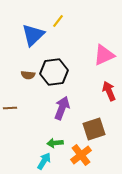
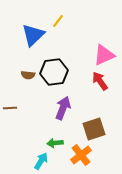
red arrow: moved 9 px left, 10 px up; rotated 12 degrees counterclockwise
purple arrow: moved 1 px right
cyan arrow: moved 3 px left
